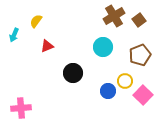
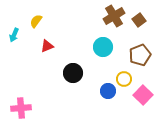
yellow circle: moved 1 px left, 2 px up
